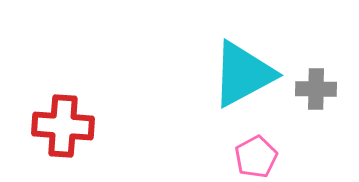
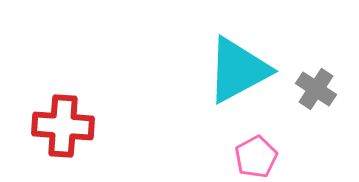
cyan triangle: moved 5 px left, 4 px up
gray cross: rotated 33 degrees clockwise
